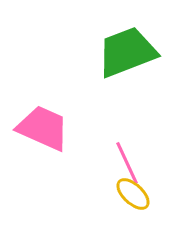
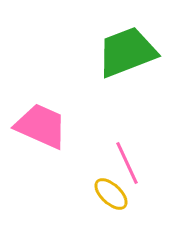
pink trapezoid: moved 2 px left, 2 px up
yellow ellipse: moved 22 px left
